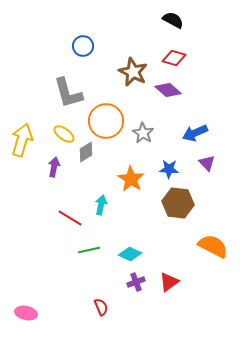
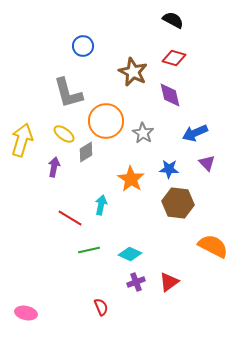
purple diamond: moved 2 px right, 5 px down; rotated 36 degrees clockwise
